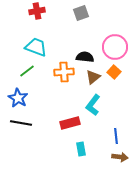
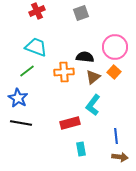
red cross: rotated 14 degrees counterclockwise
